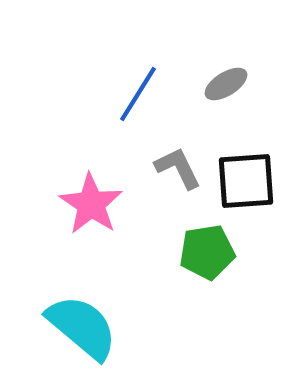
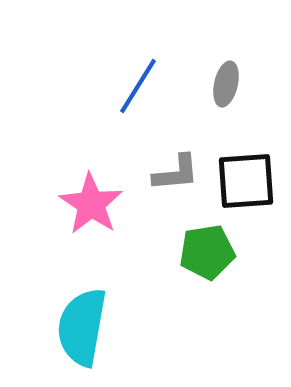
gray ellipse: rotated 45 degrees counterclockwise
blue line: moved 8 px up
gray L-shape: moved 2 px left, 5 px down; rotated 111 degrees clockwise
cyan semicircle: rotated 120 degrees counterclockwise
